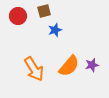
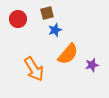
brown square: moved 3 px right, 2 px down
red circle: moved 3 px down
orange semicircle: moved 1 px left, 12 px up
